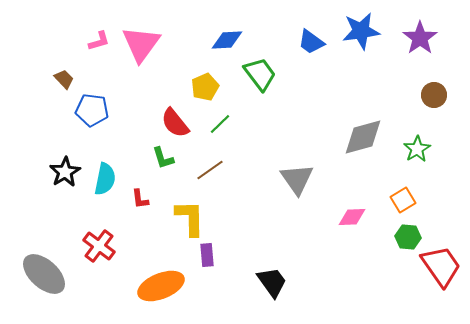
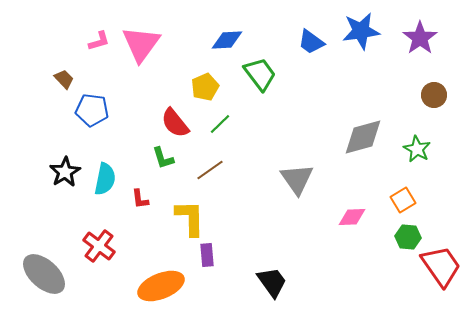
green star: rotated 12 degrees counterclockwise
